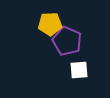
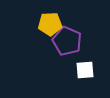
white square: moved 6 px right
